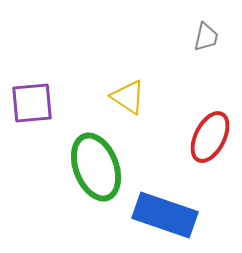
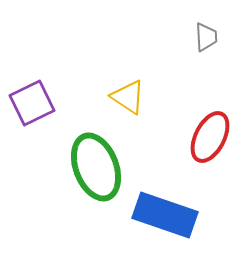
gray trapezoid: rotated 16 degrees counterclockwise
purple square: rotated 21 degrees counterclockwise
